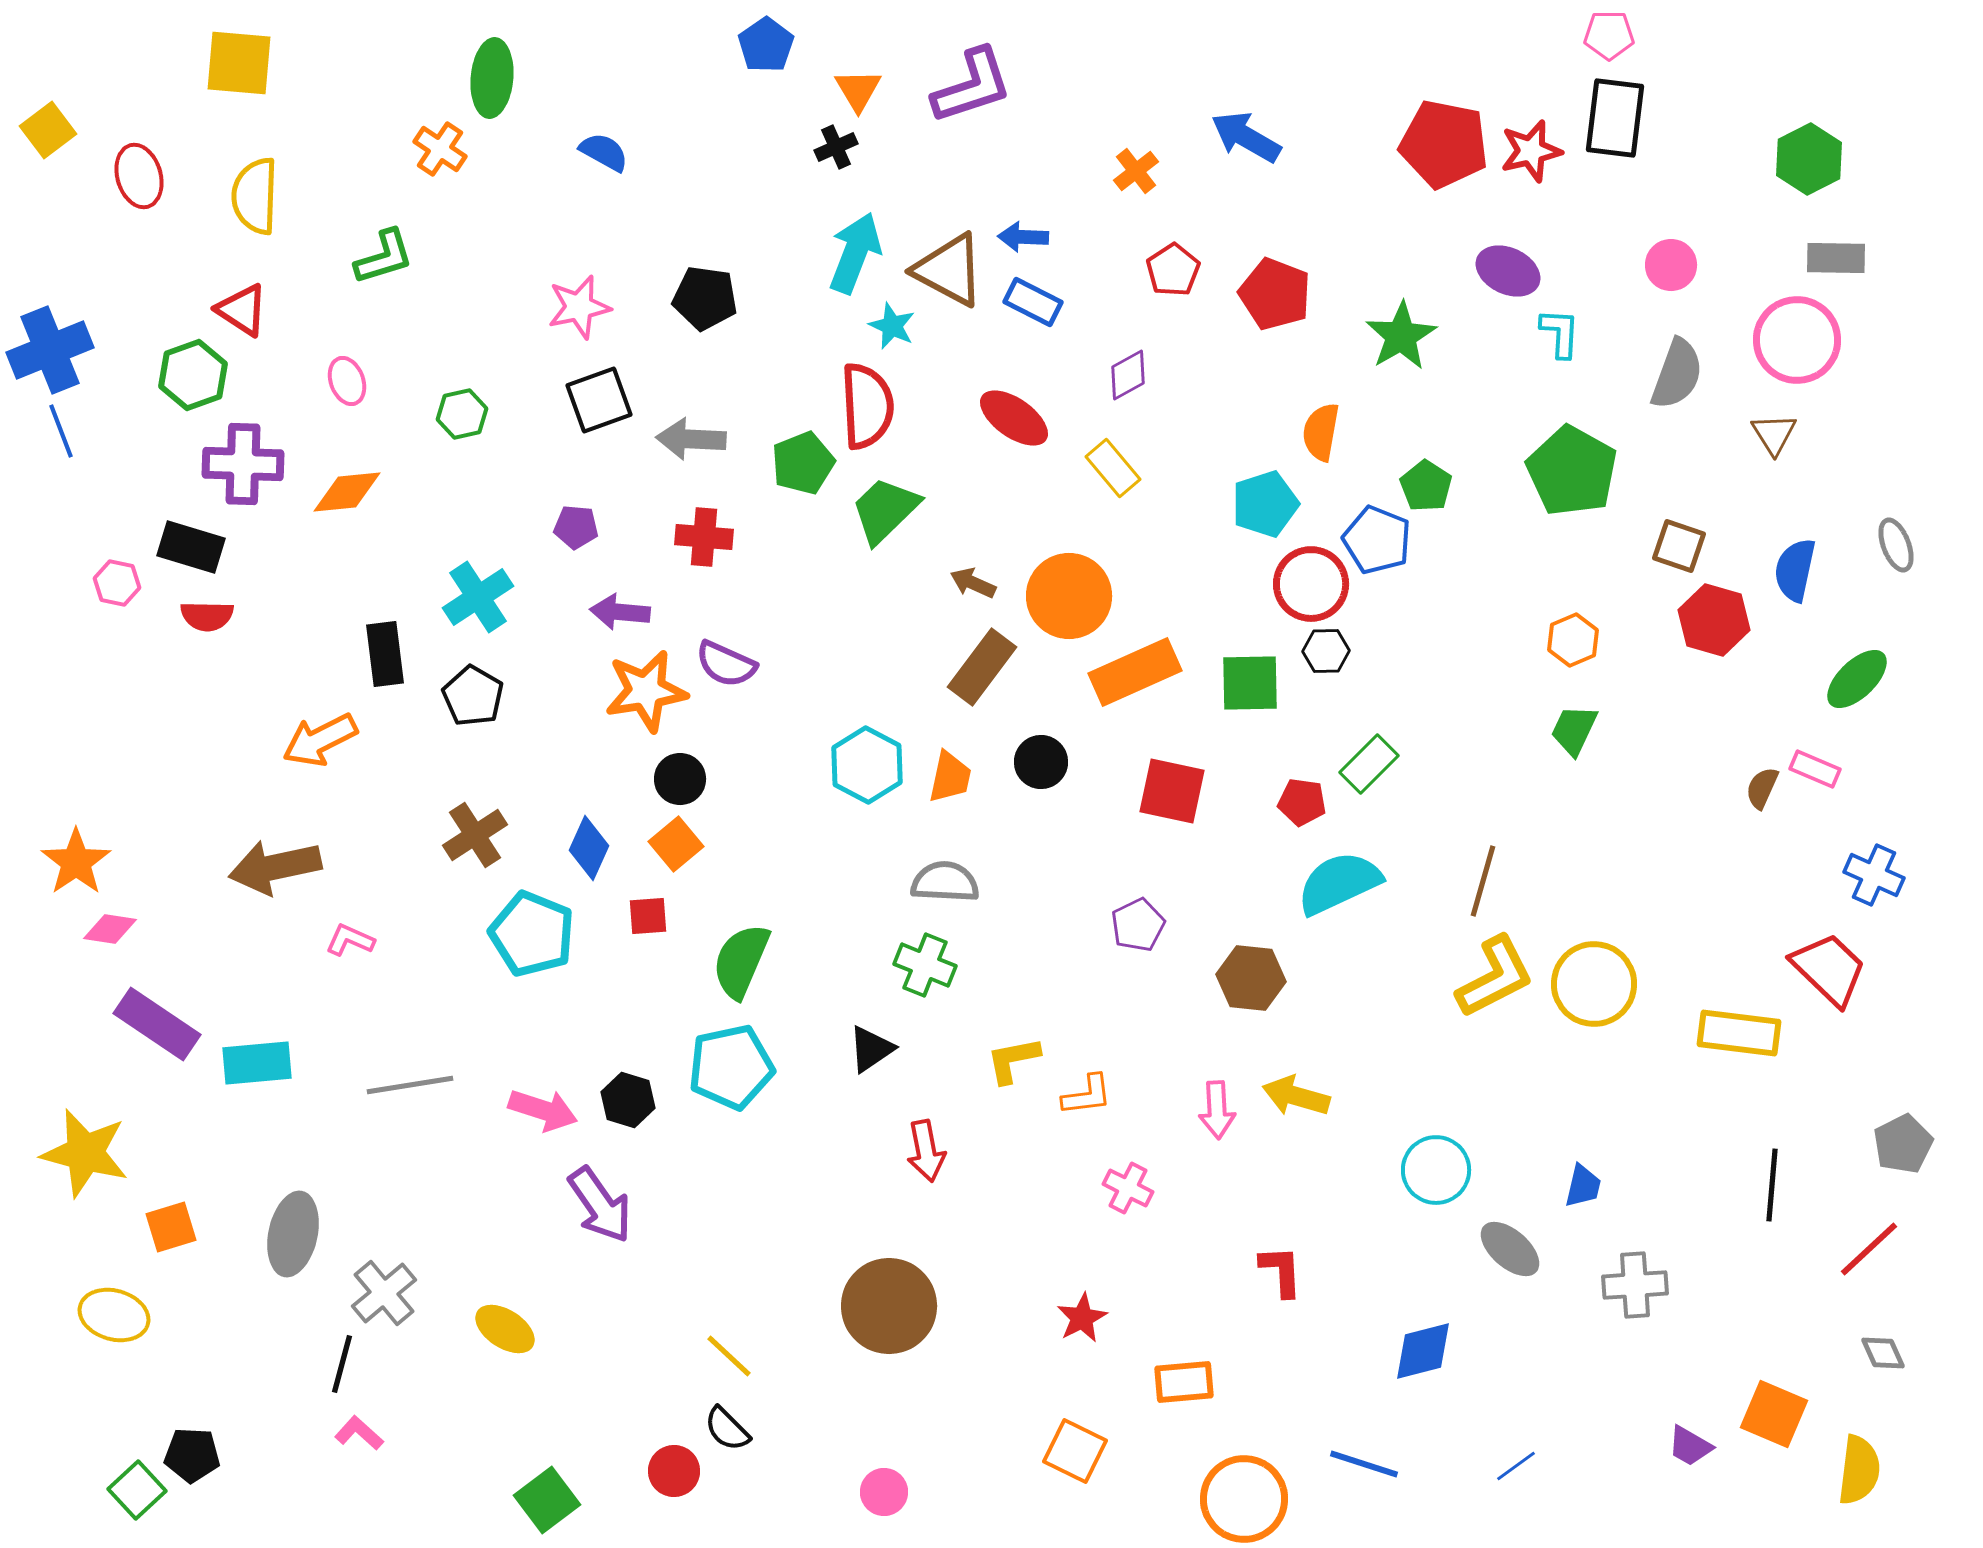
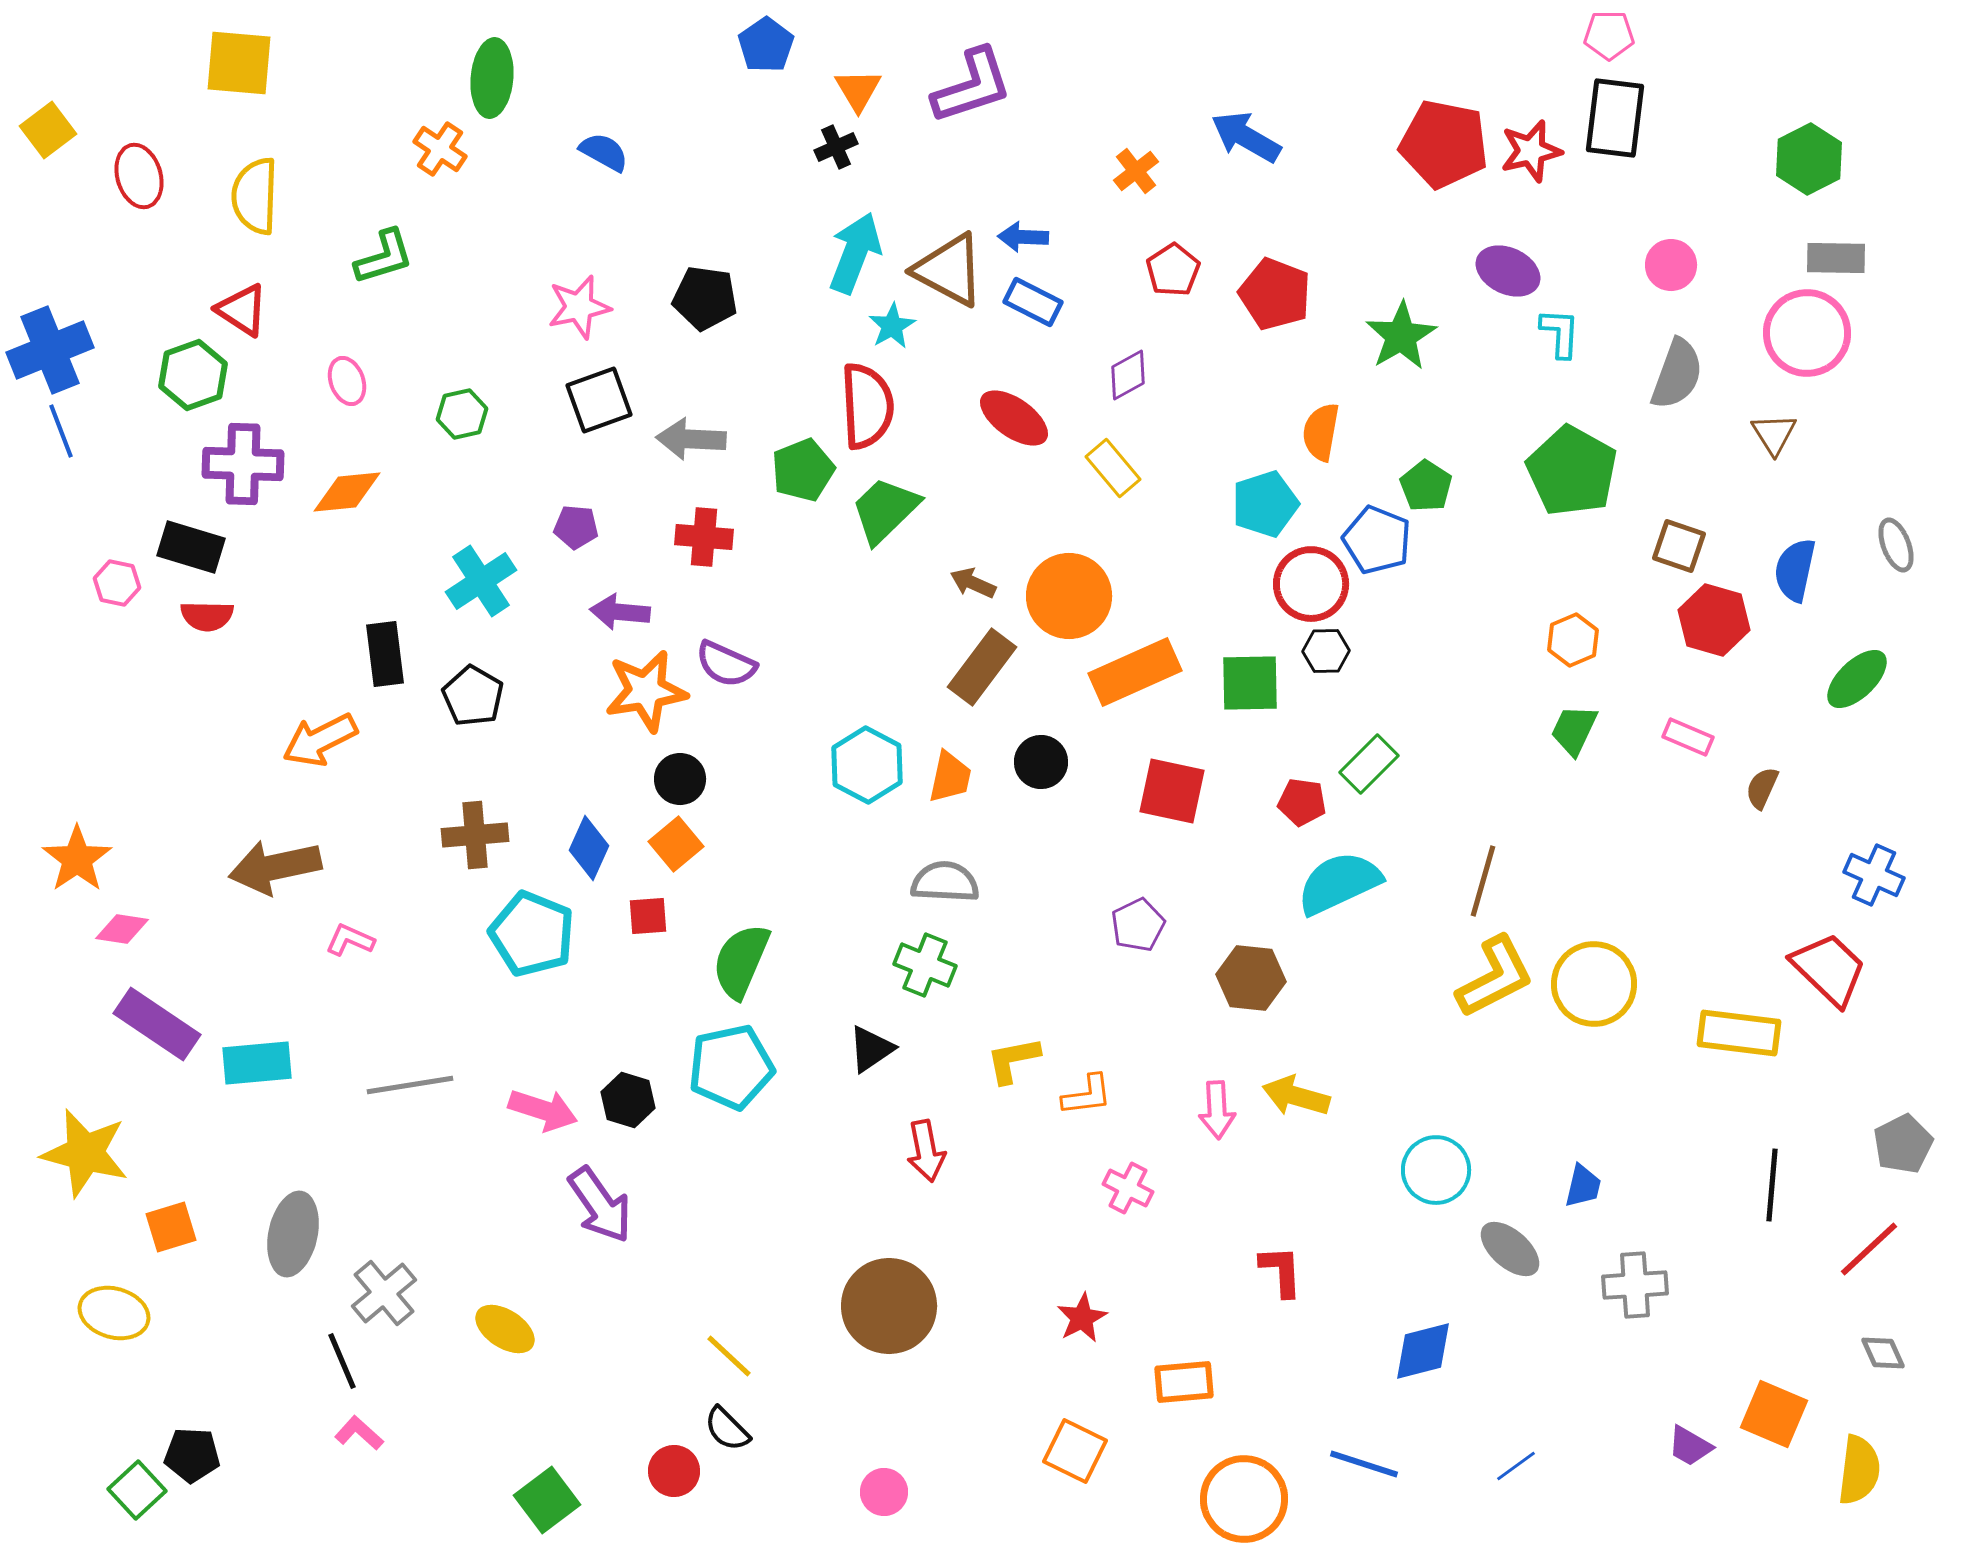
cyan star at (892, 326): rotated 18 degrees clockwise
pink circle at (1797, 340): moved 10 px right, 7 px up
green pentagon at (803, 463): moved 7 px down
cyan cross at (478, 597): moved 3 px right, 16 px up
pink rectangle at (1815, 769): moved 127 px left, 32 px up
brown cross at (475, 835): rotated 28 degrees clockwise
orange star at (76, 862): moved 1 px right, 3 px up
pink diamond at (110, 929): moved 12 px right
yellow ellipse at (114, 1315): moved 2 px up
black line at (342, 1364): moved 3 px up; rotated 38 degrees counterclockwise
